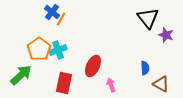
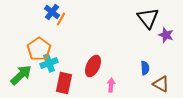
cyan cross: moved 9 px left, 13 px down
pink arrow: rotated 24 degrees clockwise
